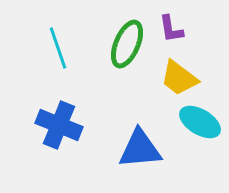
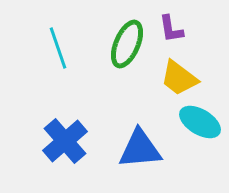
blue cross: moved 6 px right, 16 px down; rotated 27 degrees clockwise
